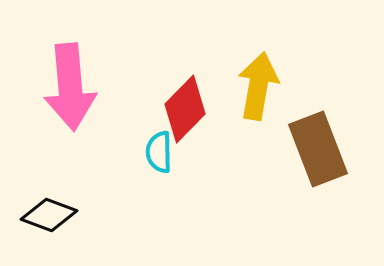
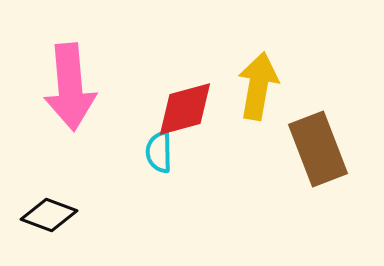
red diamond: rotated 30 degrees clockwise
